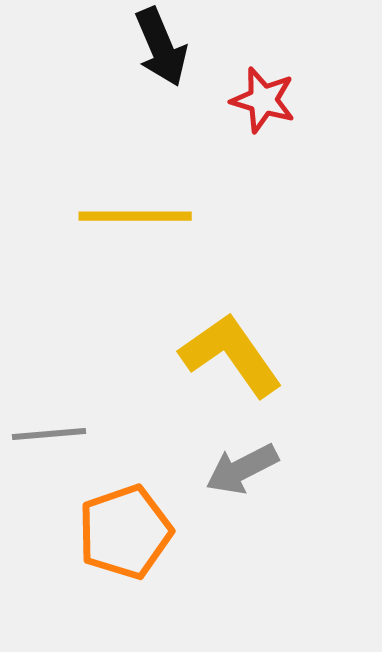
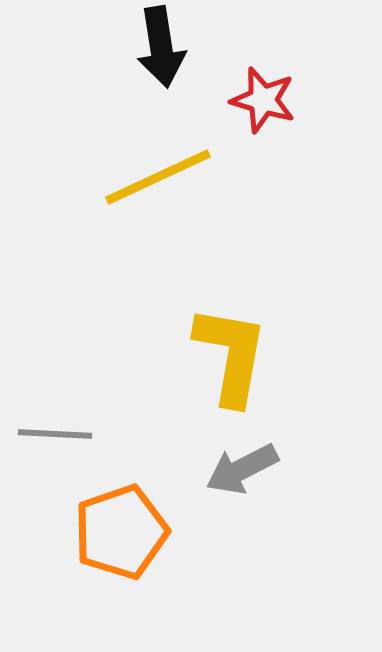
black arrow: rotated 14 degrees clockwise
yellow line: moved 23 px right, 39 px up; rotated 25 degrees counterclockwise
yellow L-shape: rotated 45 degrees clockwise
gray line: moved 6 px right; rotated 8 degrees clockwise
orange pentagon: moved 4 px left
